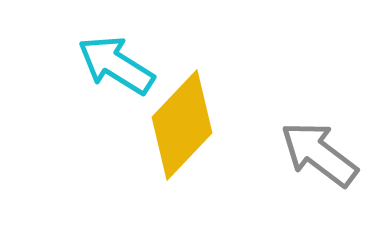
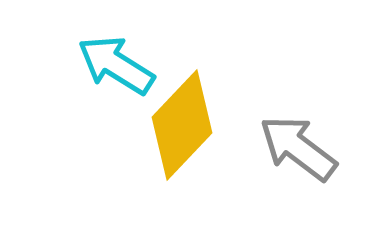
gray arrow: moved 21 px left, 6 px up
